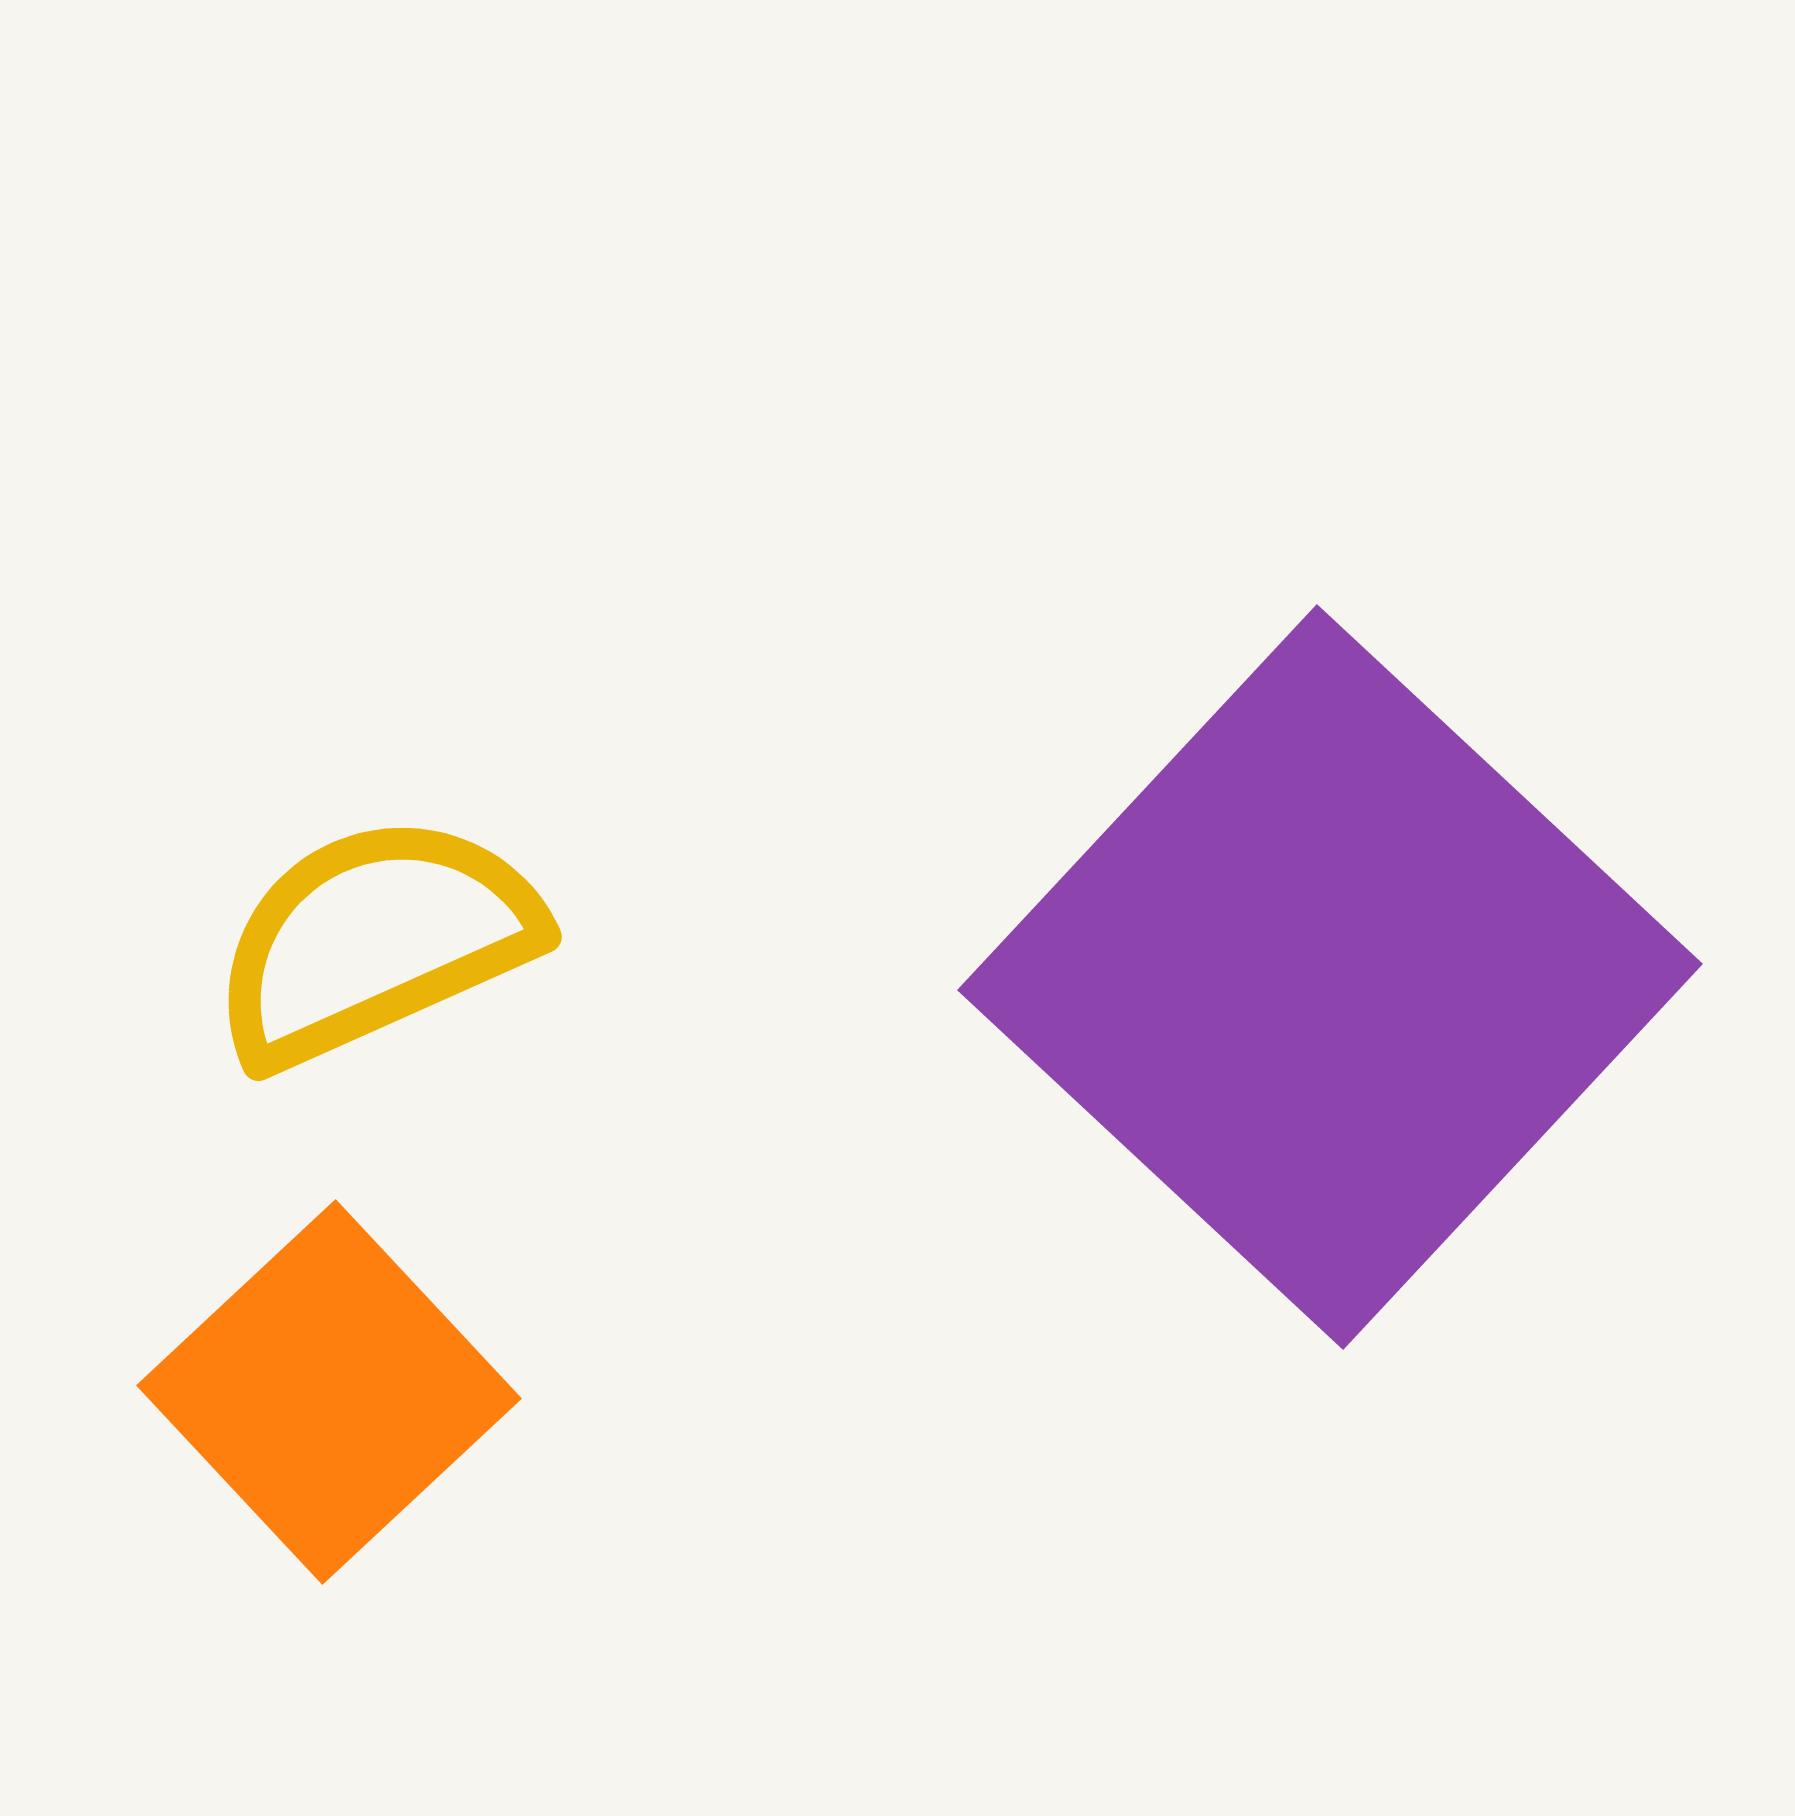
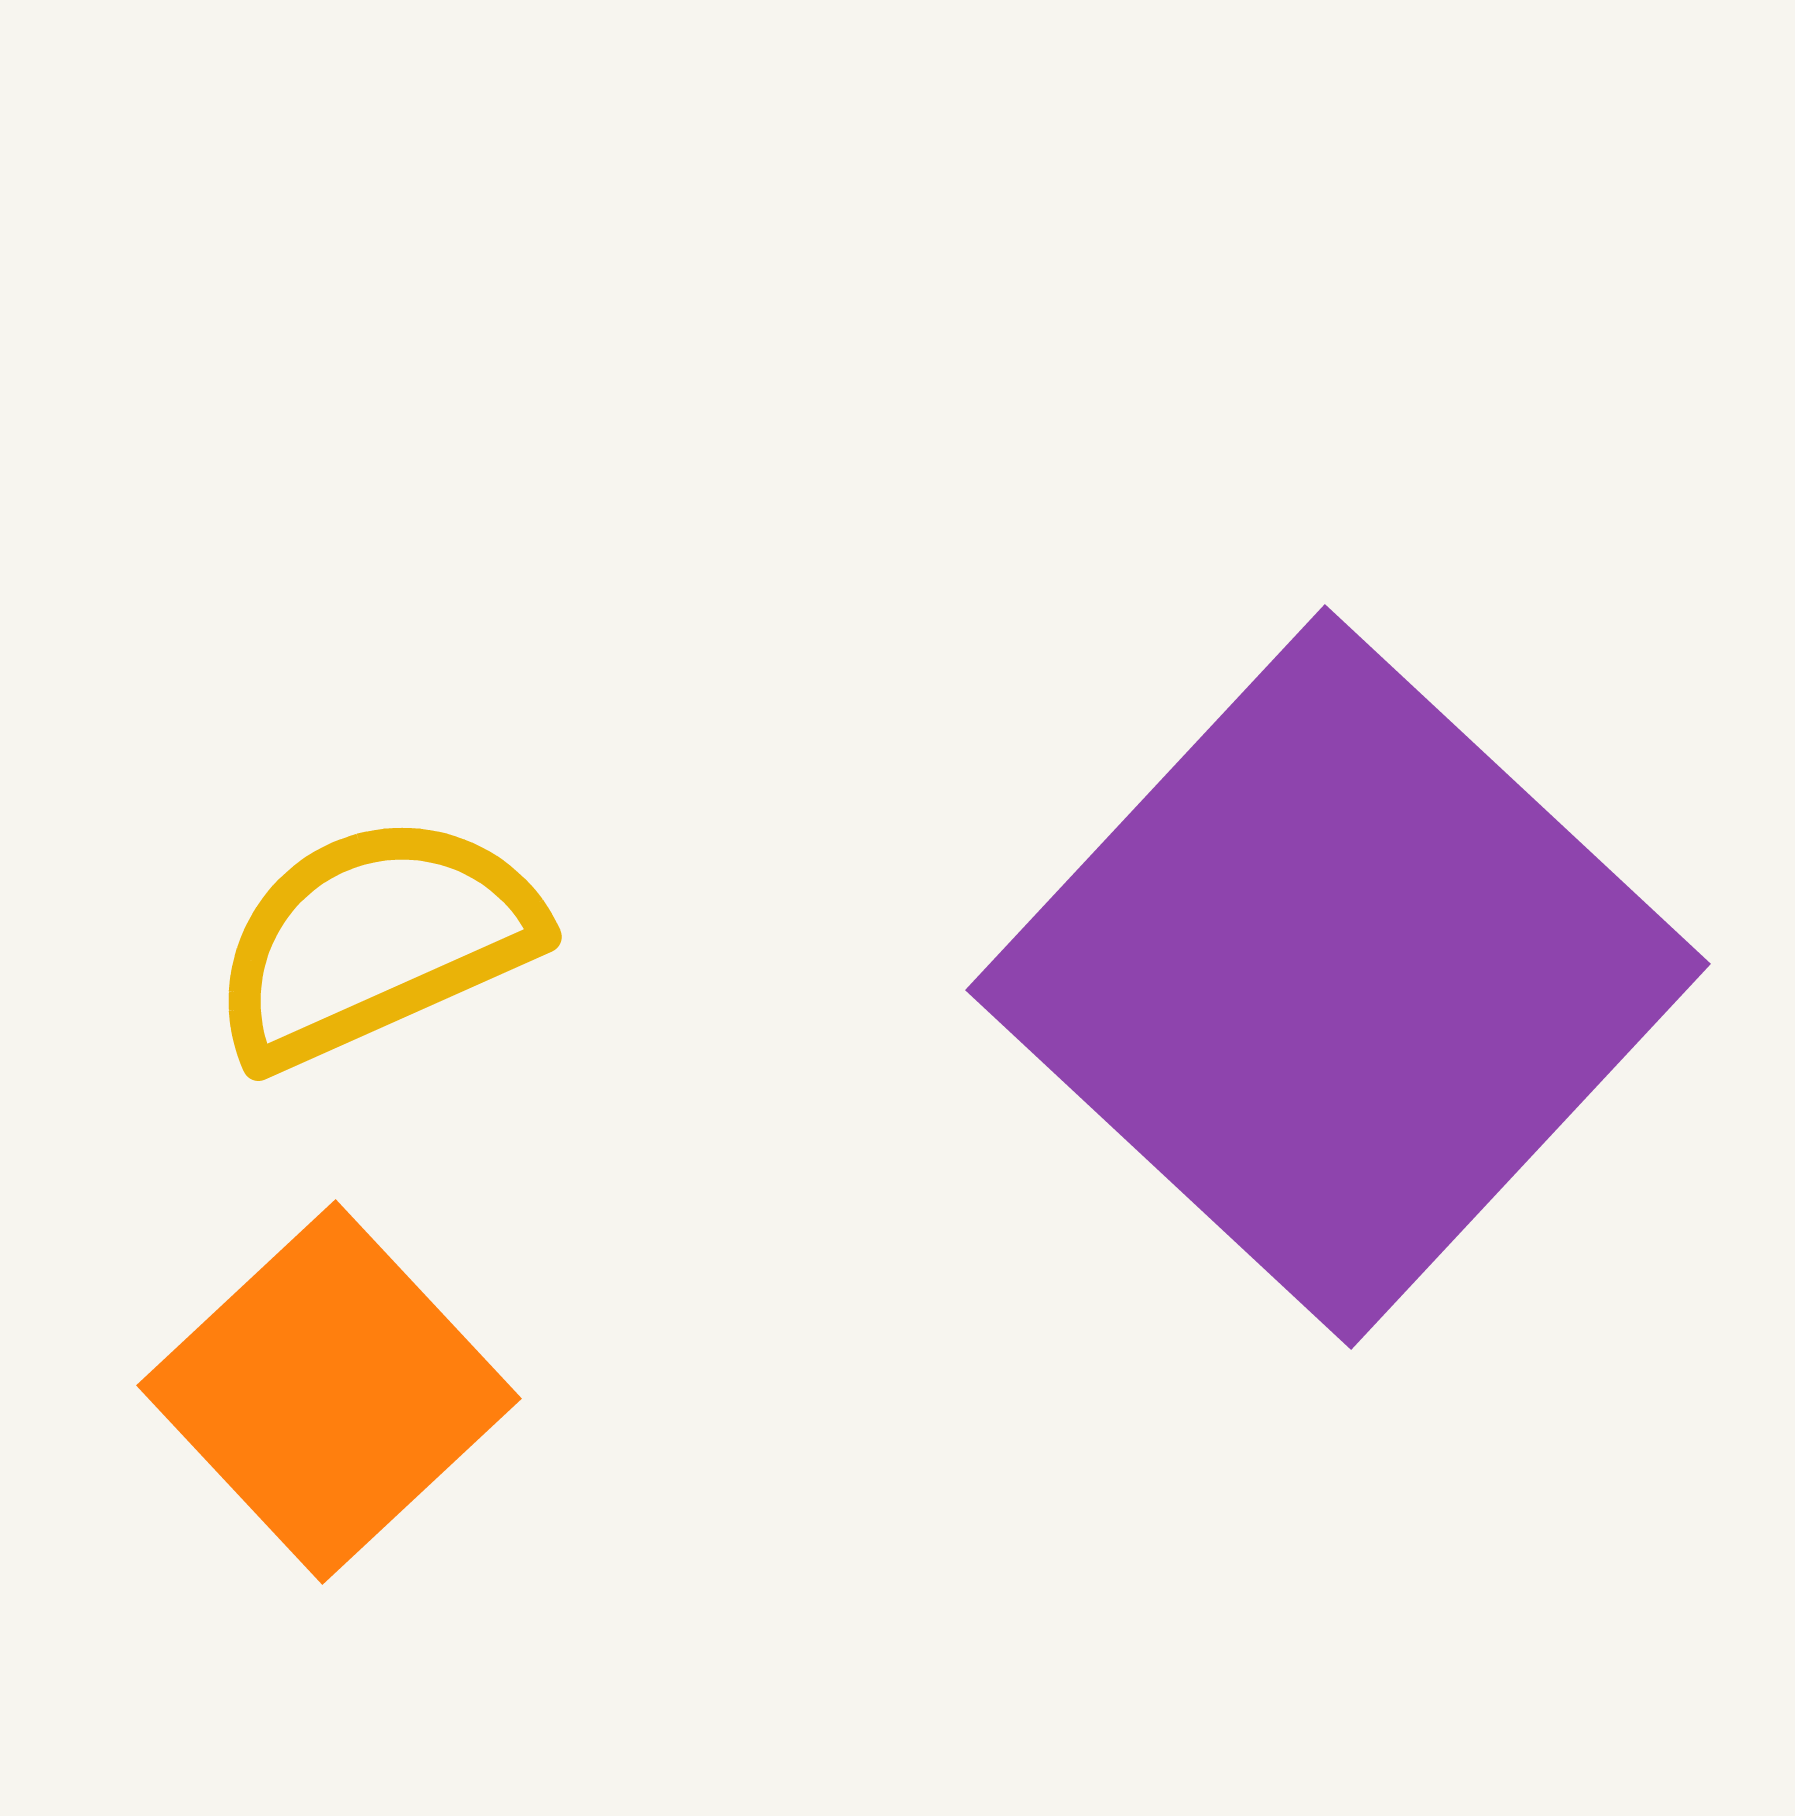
purple square: moved 8 px right
